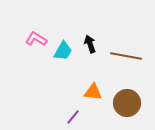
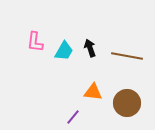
pink L-shape: moved 1 px left, 3 px down; rotated 115 degrees counterclockwise
black arrow: moved 4 px down
cyan trapezoid: moved 1 px right
brown line: moved 1 px right
